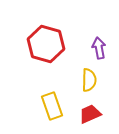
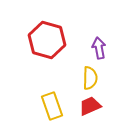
red hexagon: moved 1 px right, 4 px up
yellow semicircle: moved 1 px right, 2 px up
red trapezoid: moved 8 px up
